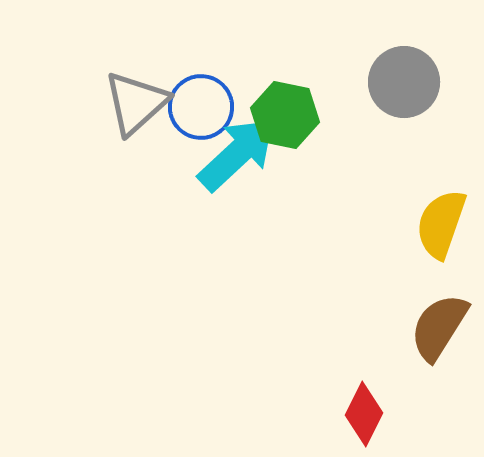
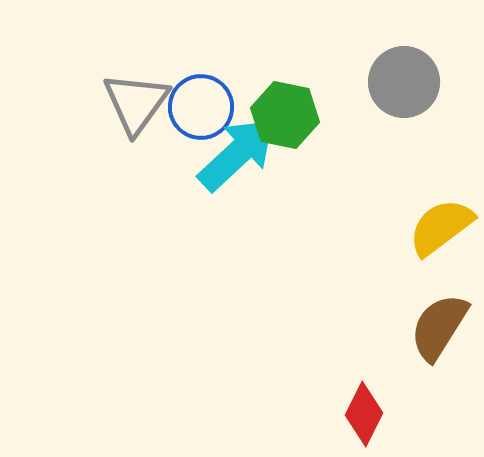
gray triangle: rotated 12 degrees counterclockwise
yellow semicircle: moved 3 px down; rotated 34 degrees clockwise
